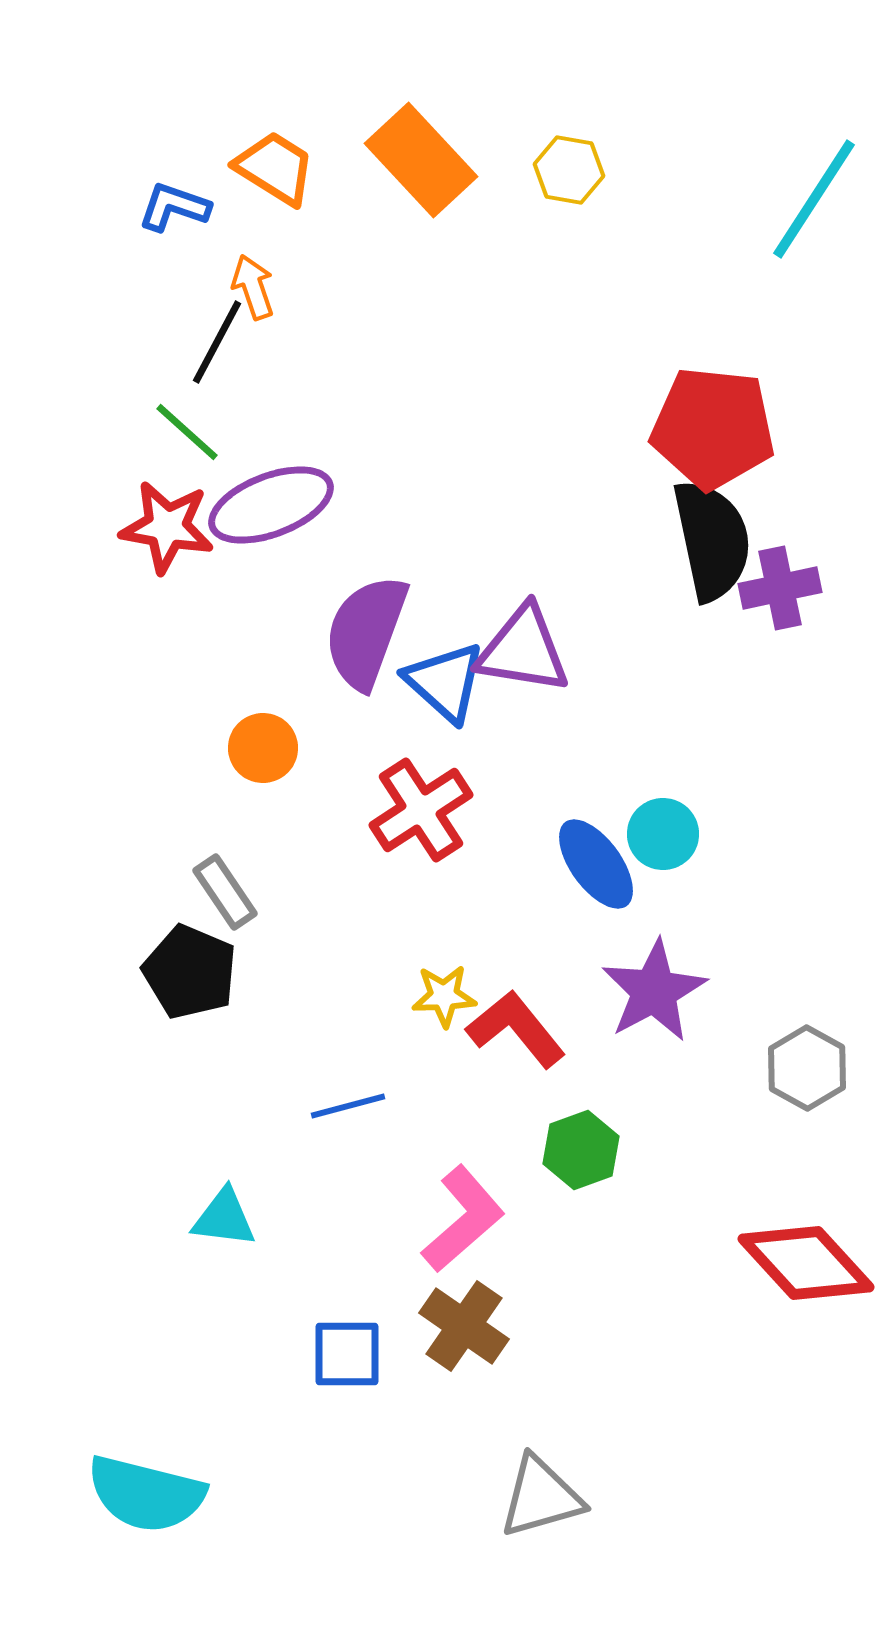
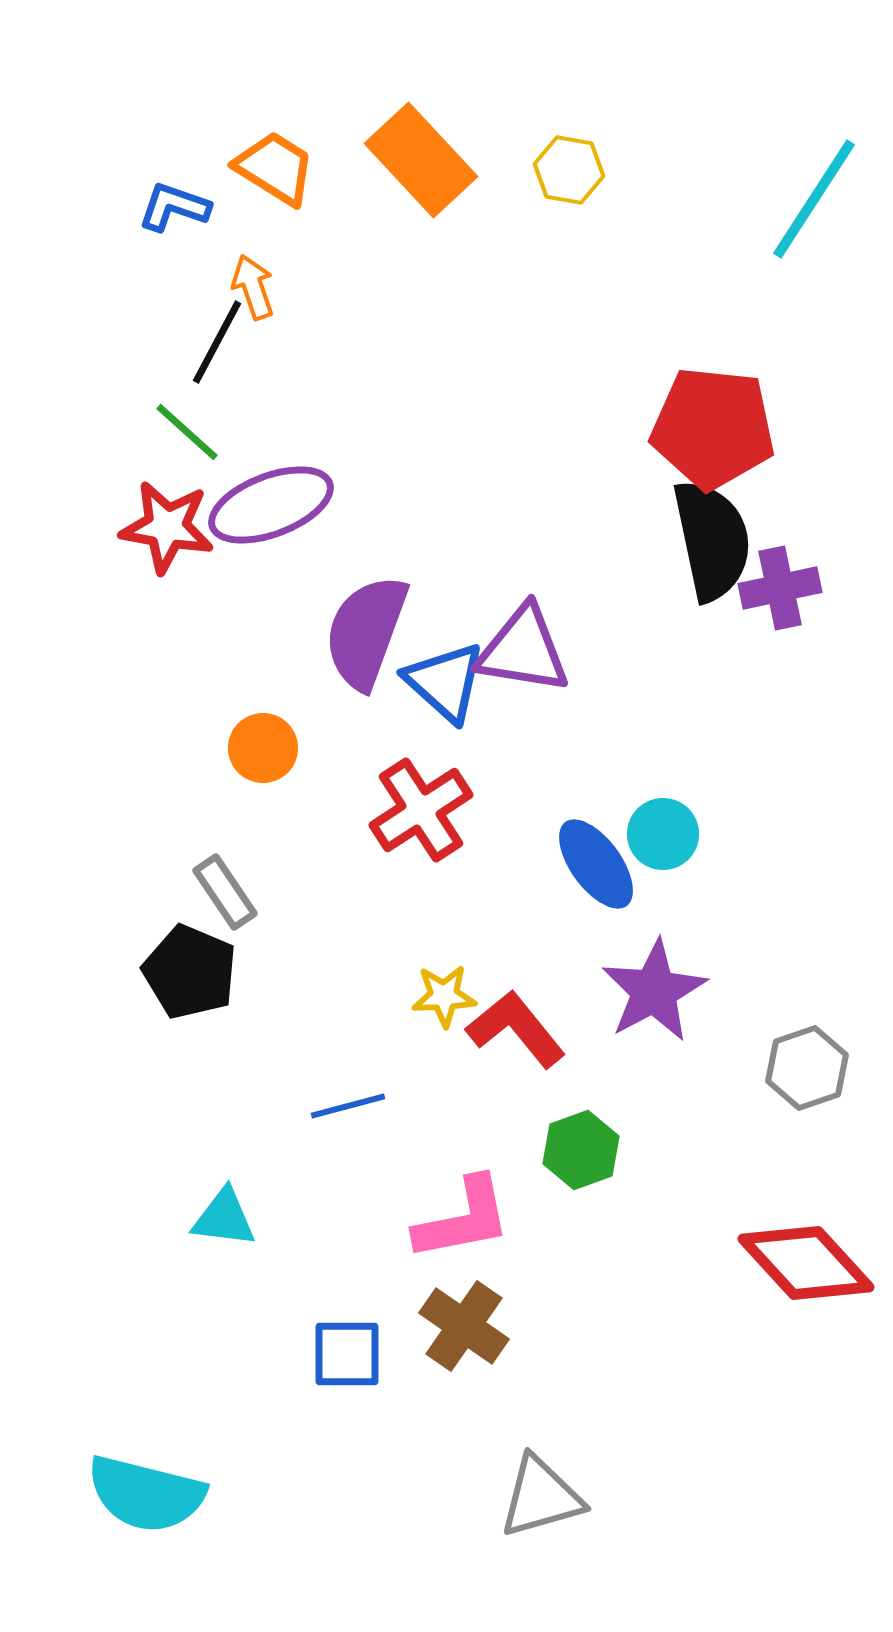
gray hexagon: rotated 12 degrees clockwise
pink L-shape: rotated 30 degrees clockwise
